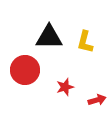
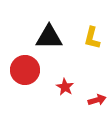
yellow L-shape: moved 7 px right, 4 px up
red star: rotated 24 degrees counterclockwise
